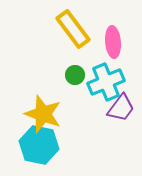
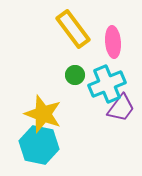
cyan cross: moved 1 px right, 2 px down
